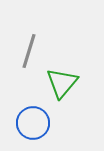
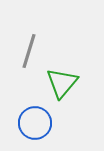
blue circle: moved 2 px right
